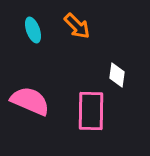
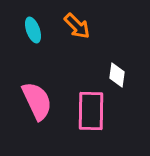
pink semicircle: moved 7 px right; rotated 42 degrees clockwise
